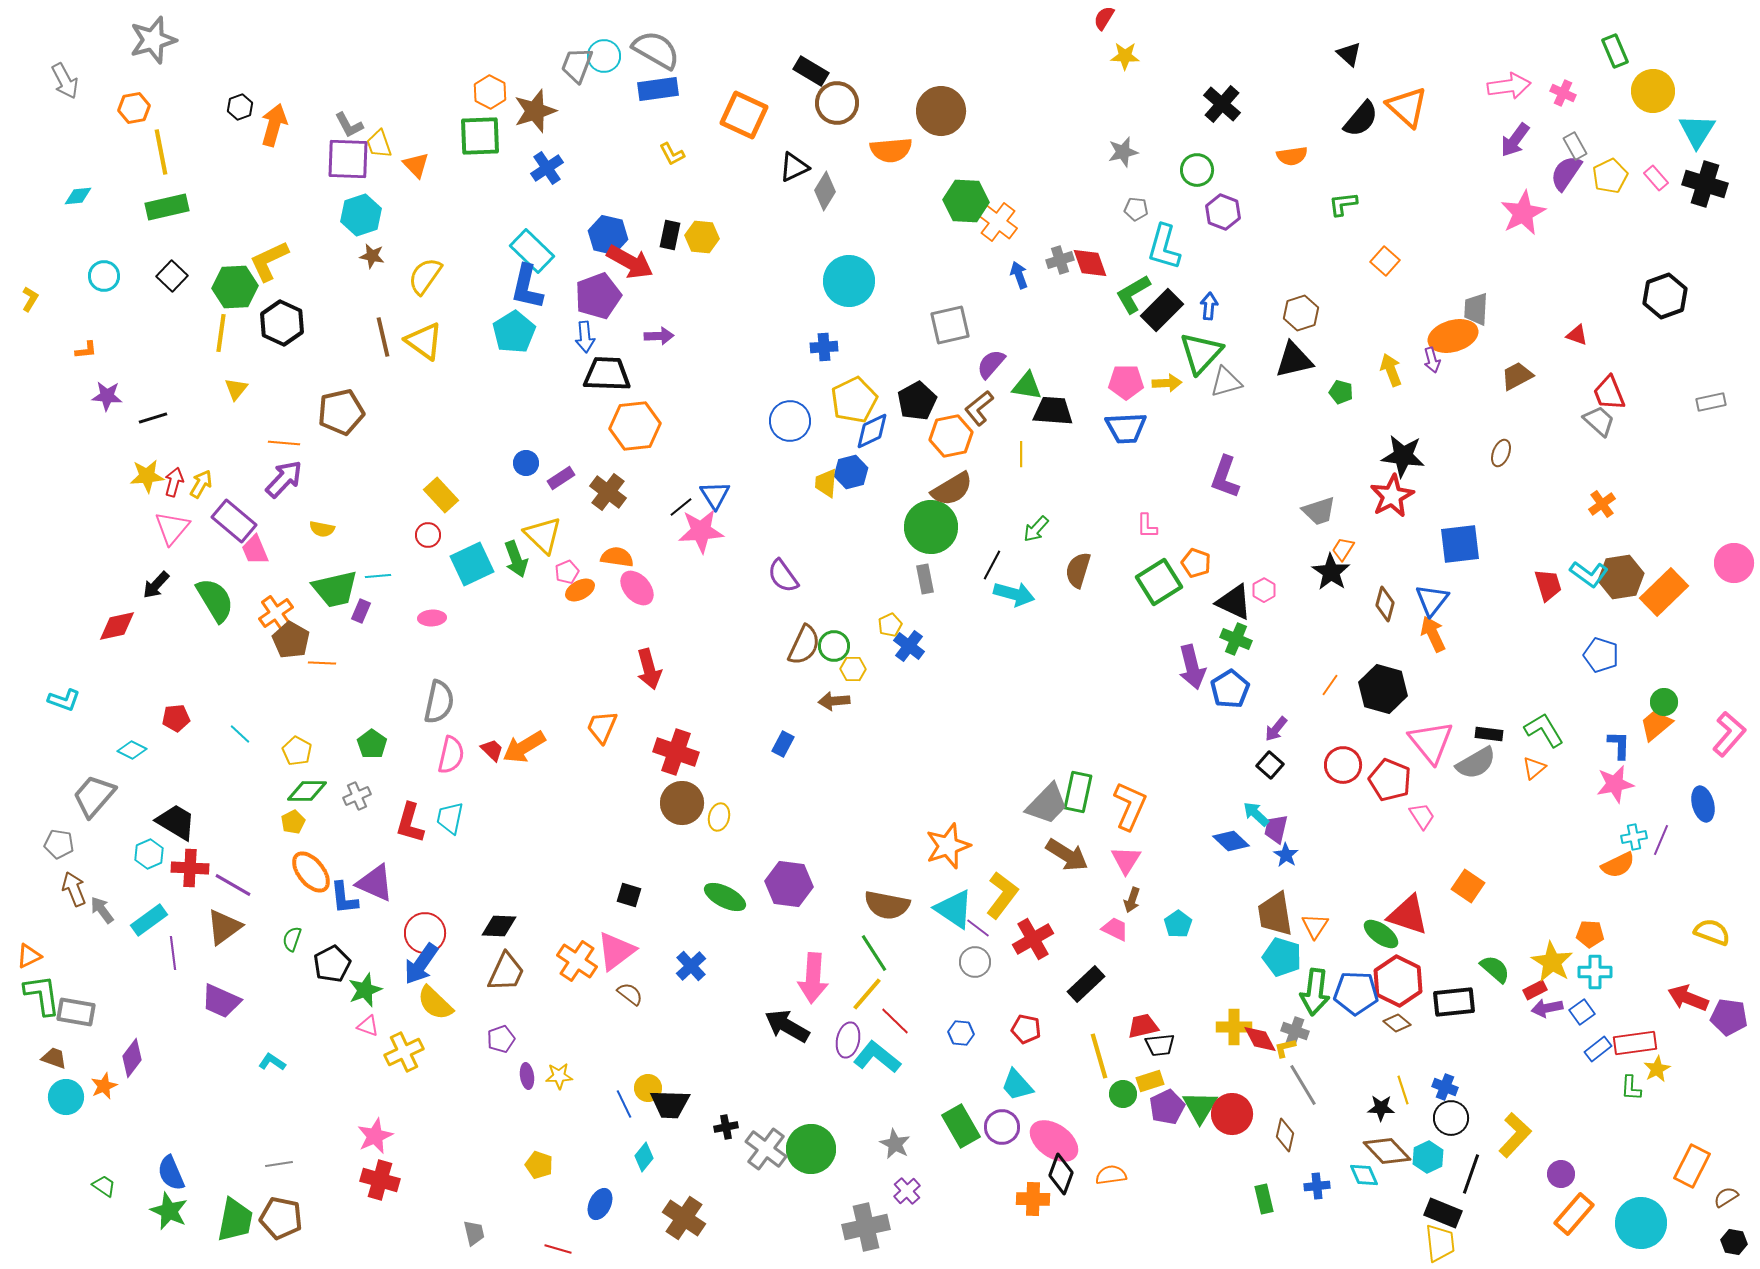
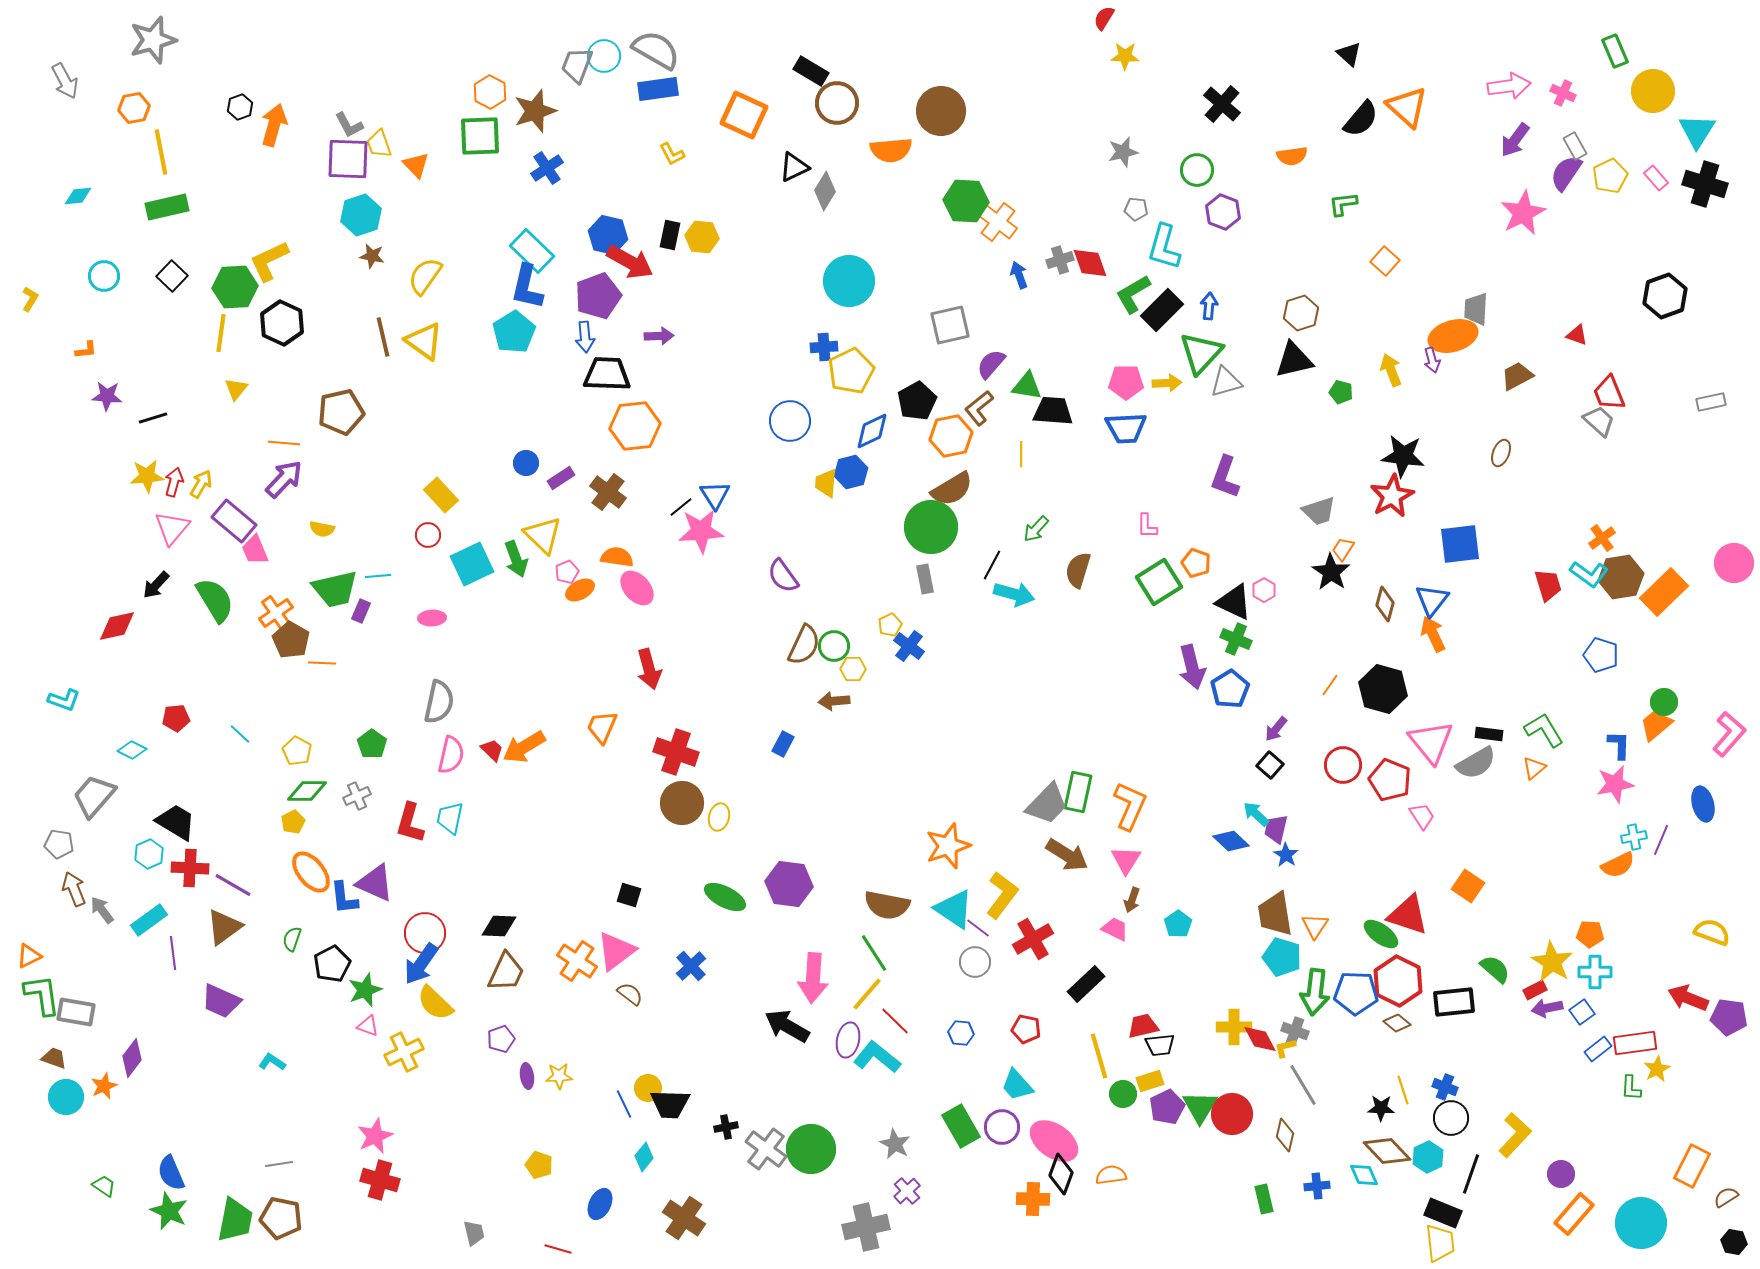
yellow pentagon at (854, 400): moved 3 px left, 29 px up
orange cross at (1602, 504): moved 34 px down
